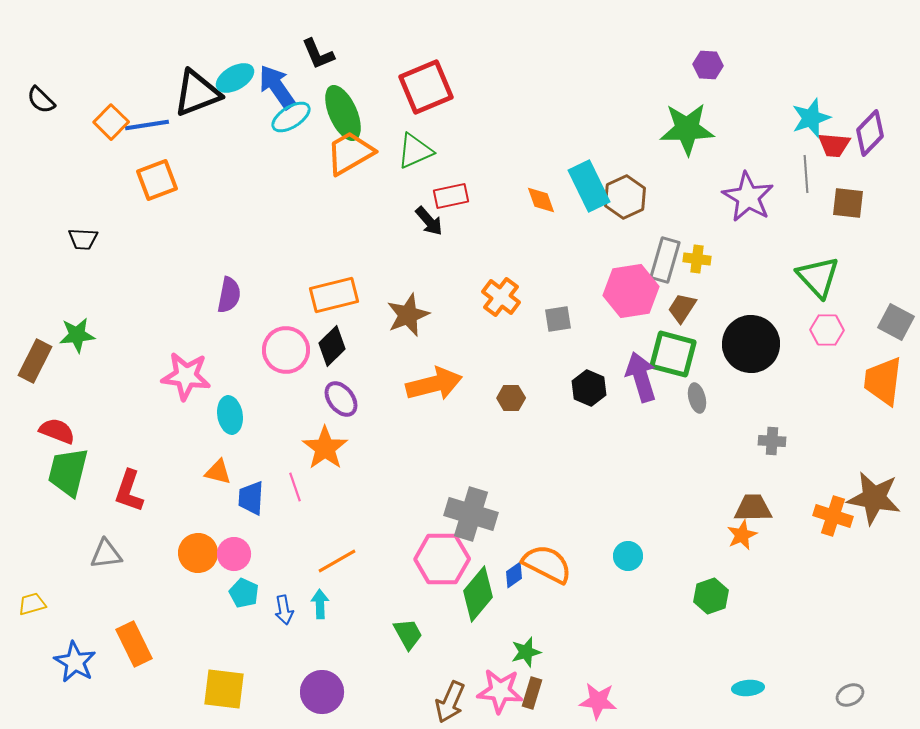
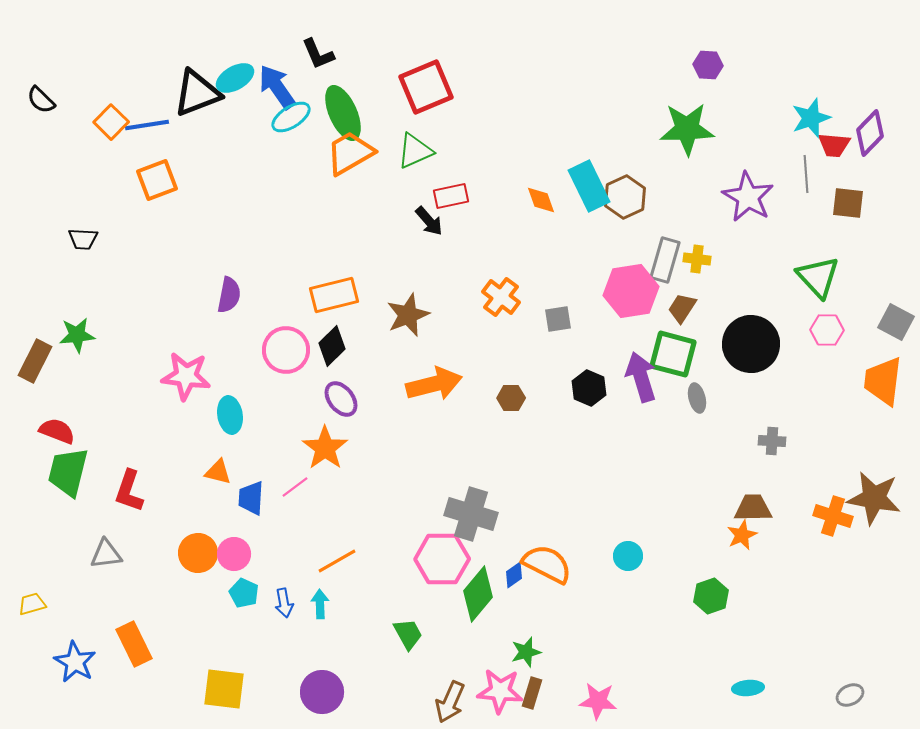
pink line at (295, 487): rotated 72 degrees clockwise
blue arrow at (284, 610): moved 7 px up
